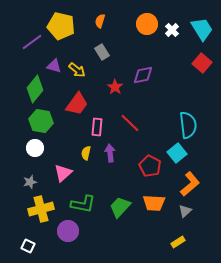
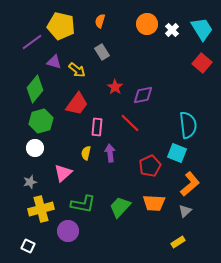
purple triangle: moved 4 px up
purple diamond: moved 20 px down
green hexagon: rotated 25 degrees counterclockwise
cyan square: rotated 30 degrees counterclockwise
red pentagon: rotated 20 degrees clockwise
